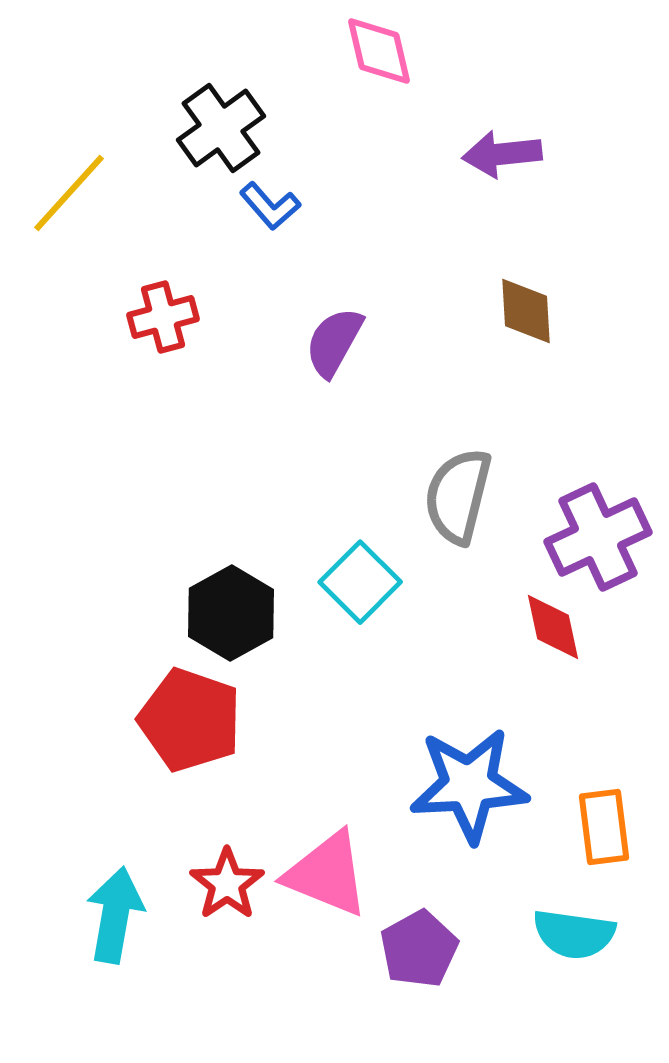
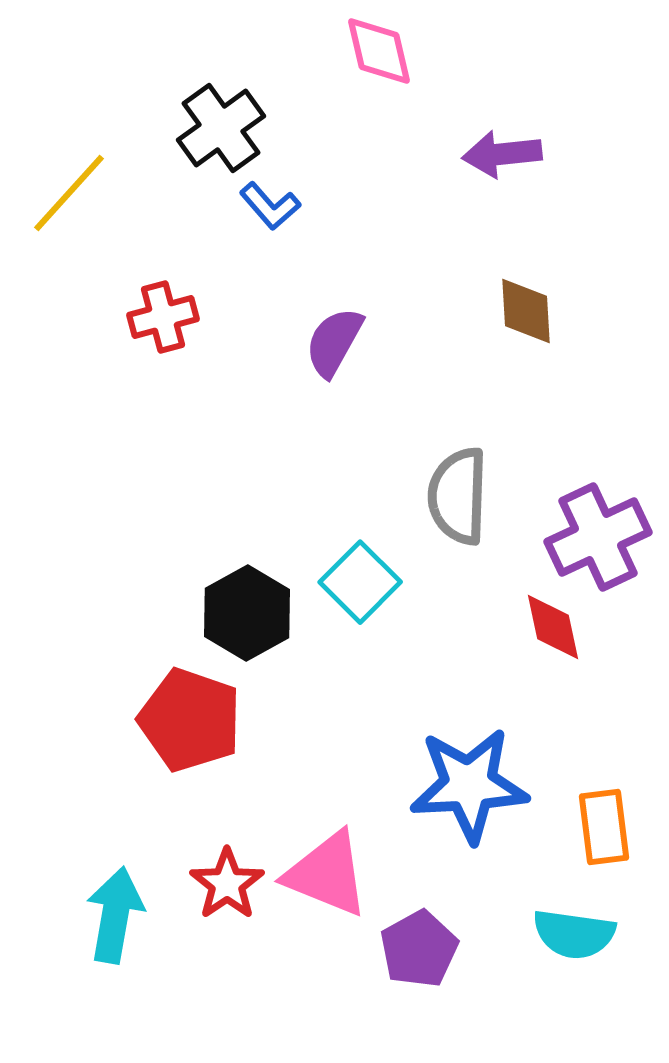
gray semicircle: rotated 12 degrees counterclockwise
black hexagon: moved 16 px right
